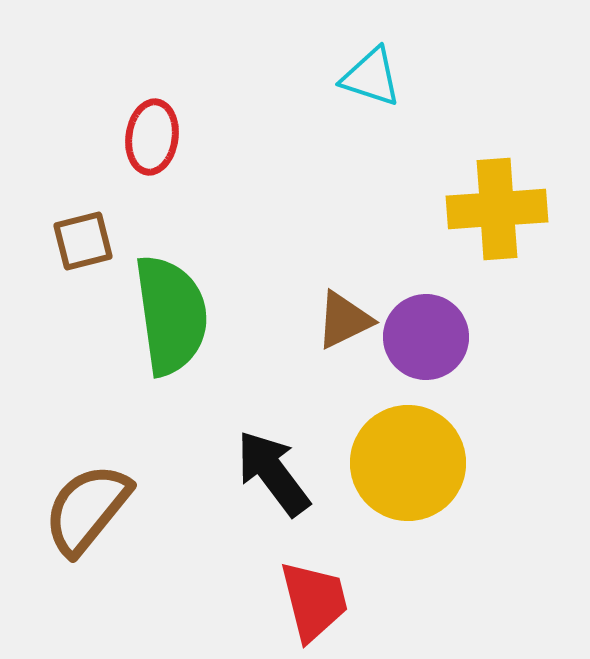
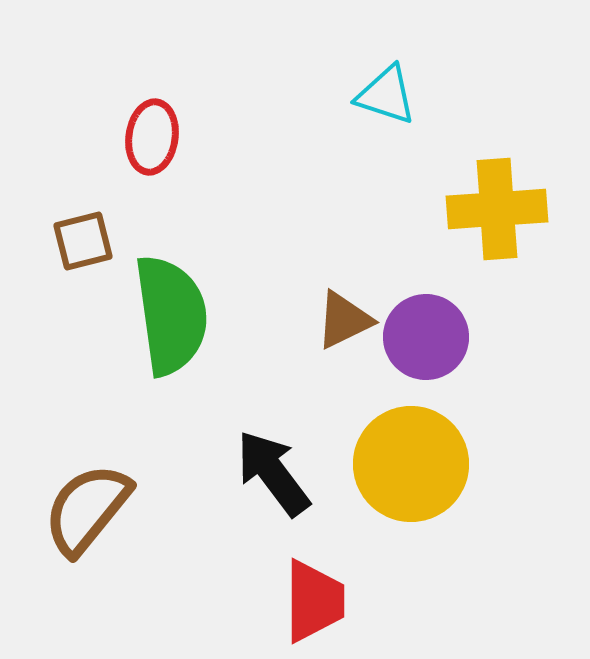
cyan triangle: moved 15 px right, 18 px down
yellow circle: moved 3 px right, 1 px down
red trapezoid: rotated 14 degrees clockwise
